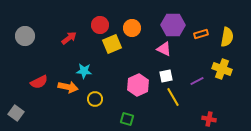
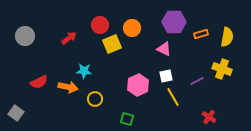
purple hexagon: moved 1 px right, 3 px up
red cross: moved 2 px up; rotated 24 degrees clockwise
